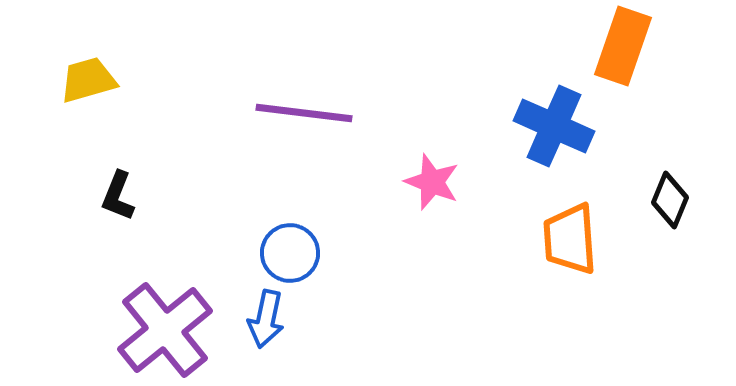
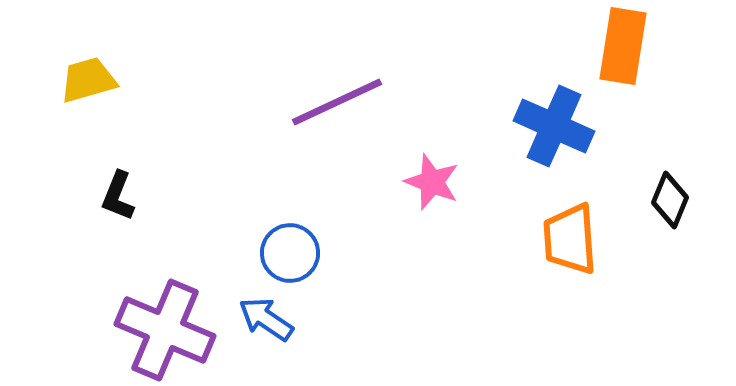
orange rectangle: rotated 10 degrees counterclockwise
purple line: moved 33 px right, 11 px up; rotated 32 degrees counterclockwise
blue arrow: rotated 112 degrees clockwise
purple cross: rotated 28 degrees counterclockwise
